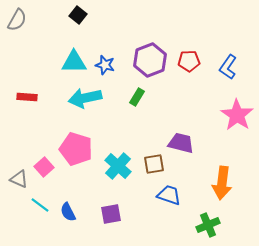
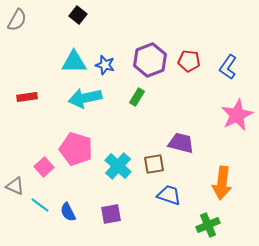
red pentagon: rotated 10 degrees clockwise
red rectangle: rotated 12 degrees counterclockwise
pink star: rotated 12 degrees clockwise
gray triangle: moved 4 px left, 7 px down
